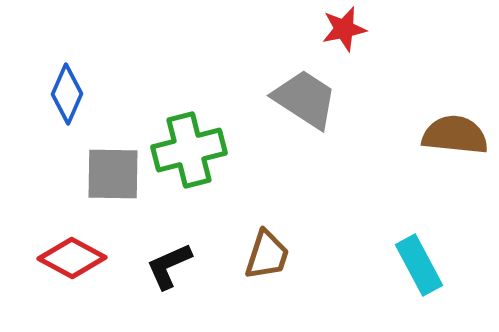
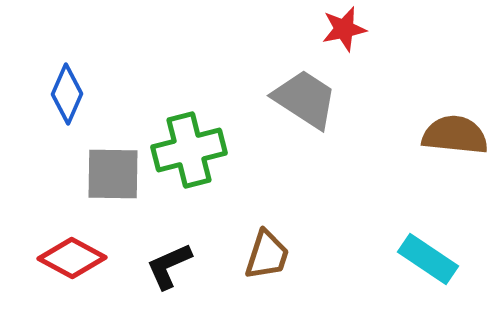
cyan rectangle: moved 9 px right, 6 px up; rotated 28 degrees counterclockwise
